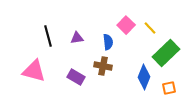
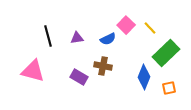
blue semicircle: moved 3 px up; rotated 70 degrees clockwise
pink triangle: moved 1 px left
purple rectangle: moved 3 px right
